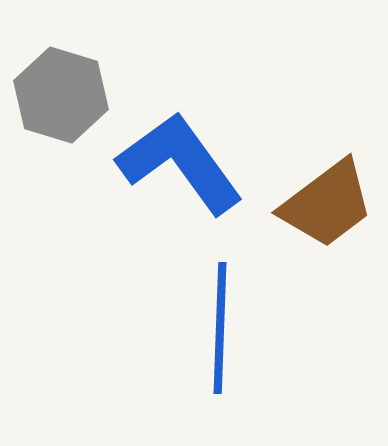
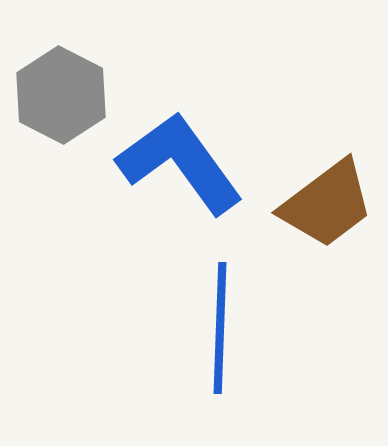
gray hexagon: rotated 10 degrees clockwise
